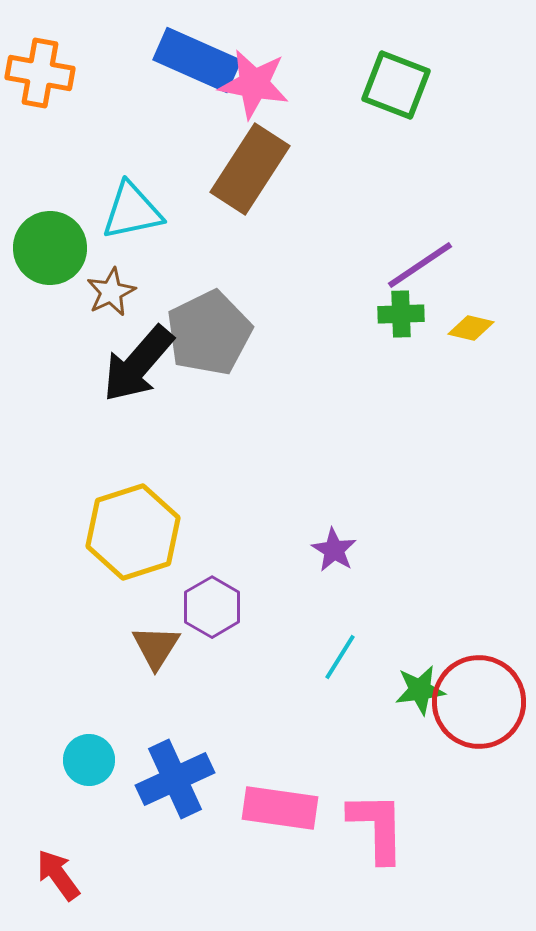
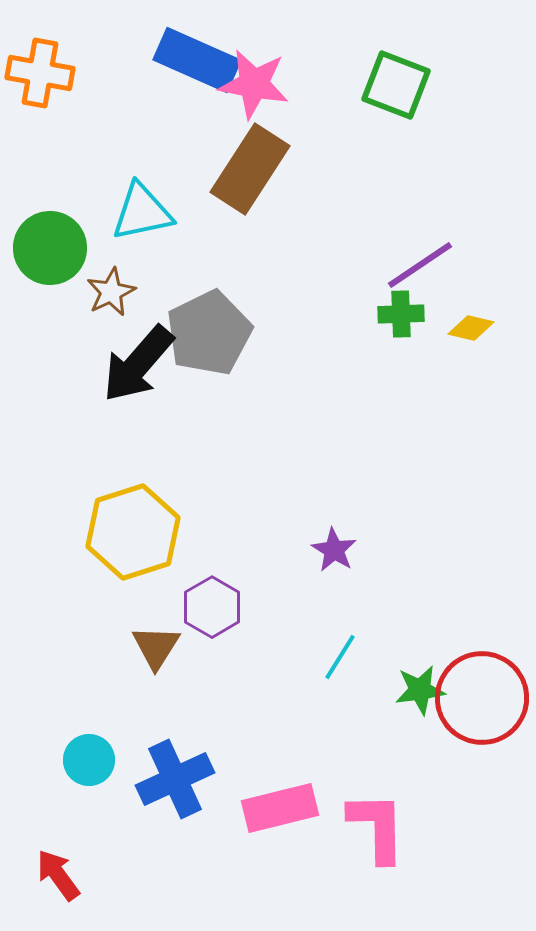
cyan triangle: moved 10 px right, 1 px down
red circle: moved 3 px right, 4 px up
pink rectangle: rotated 22 degrees counterclockwise
